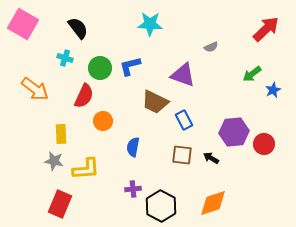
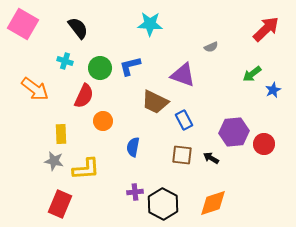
cyan cross: moved 3 px down
purple cross: moved 2 px right, 3 px down
black hexagon: moved 2 px right, 2 px up
